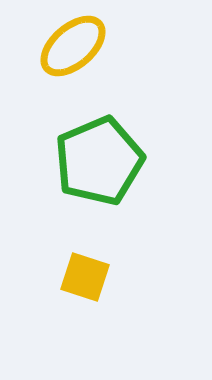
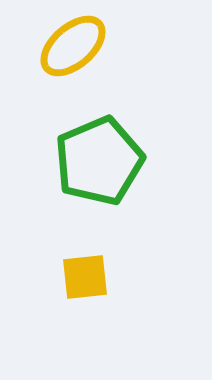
yellow square: rotated 24 degrees counterclockwise
